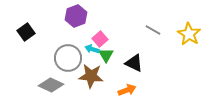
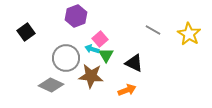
gray circle: moved 2 px left
